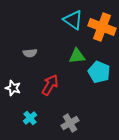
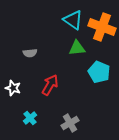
green triangle: moved 8 px up
